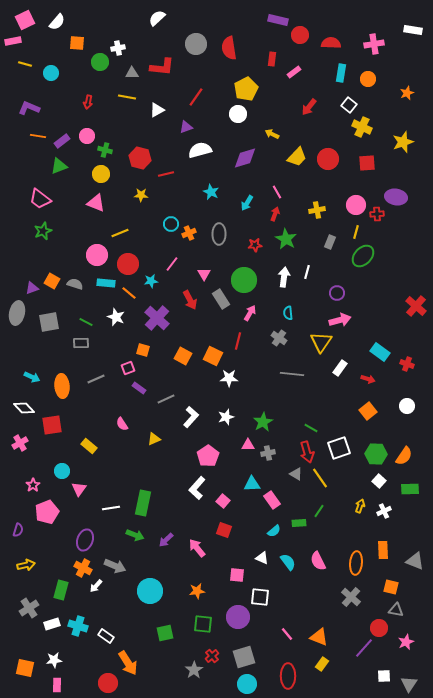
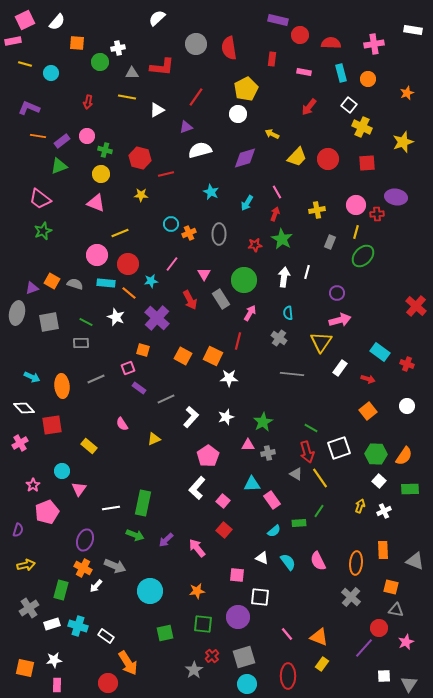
pink rectangle at (294, 72): moved 10 px right; rotated 48 degrees clockwise
cyan rectangle at (341, 73): rotated 24 degrees counterclockwise
green star at (286, 239): moved 4 px left
red square at (224, 530): rotated 21 degrees clockwise
